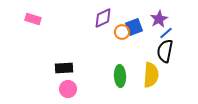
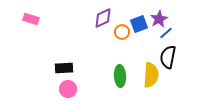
pink rectangle: moved 2 px left
blue square: moved 5 px right, 3 px up
black semicircle: moved 3 px right, 6 px down
